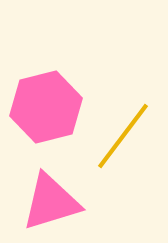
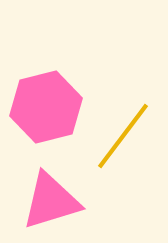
pink triangle: moved 1 px up
